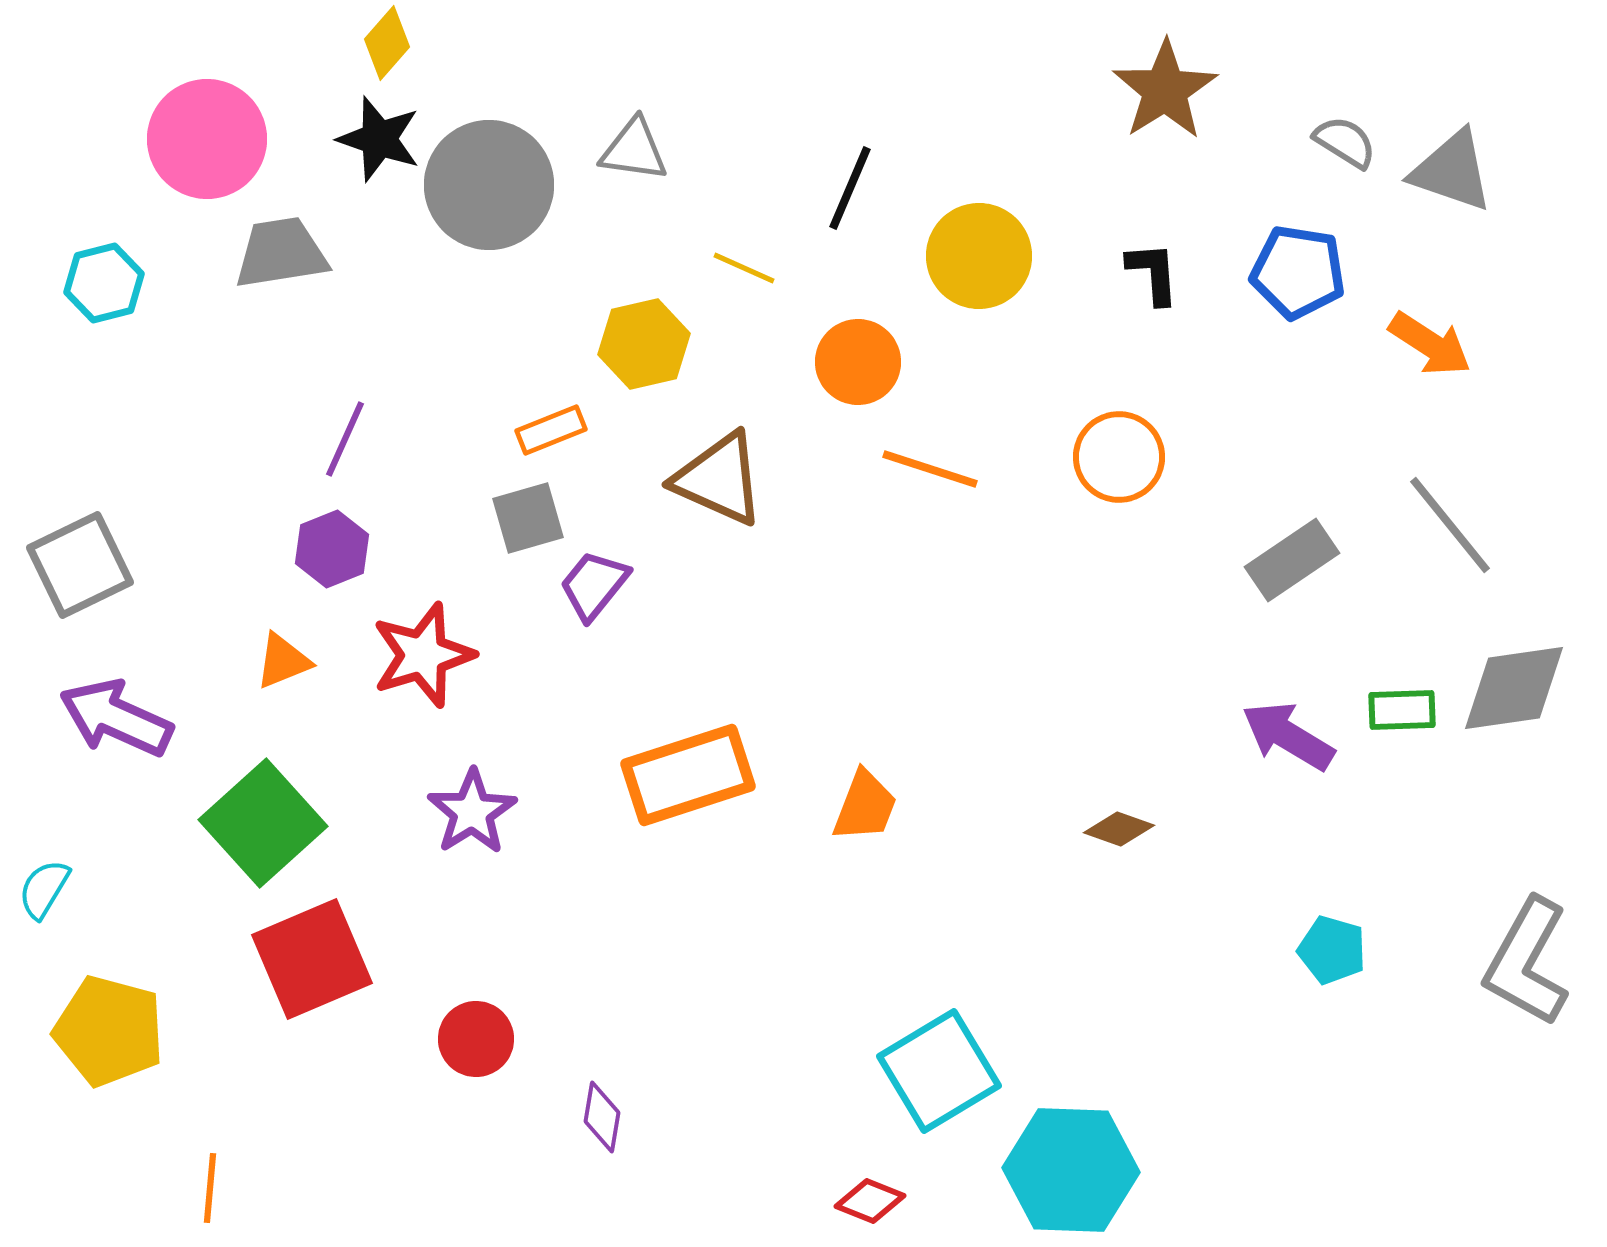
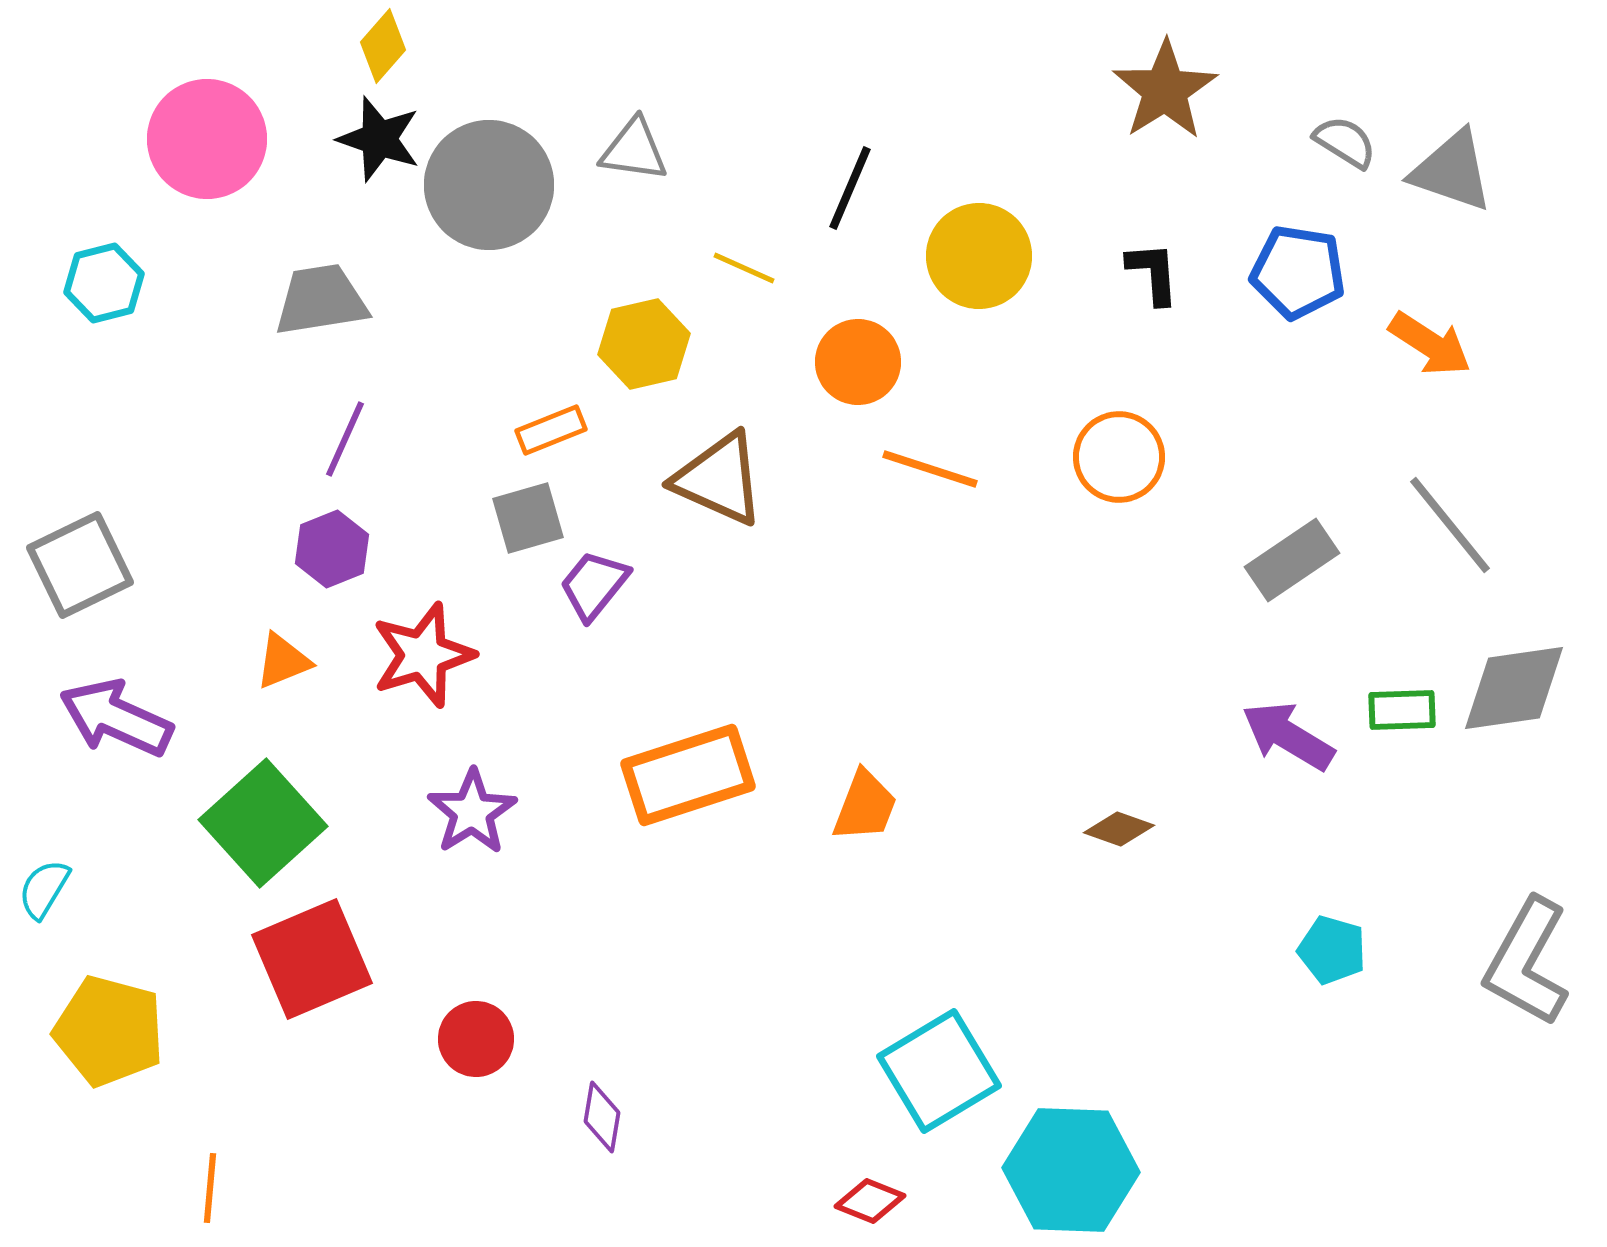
yellow diamond at (387, 43): moved 4 px left, 3 px down
gray trapezoid at (281, 253): moved 40 px right, 47 px down
